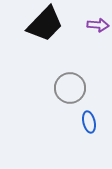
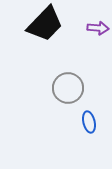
purple arrow: moved 3 px down
gray circle: moved 2 px left
